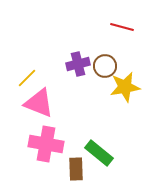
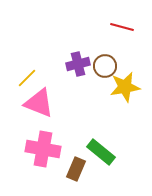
pink cross: moved 3 px left, 5 px down
green rectangle: moved 2 px right, 1 px up
brown rectangle: rotated 25 degrees clockwise
